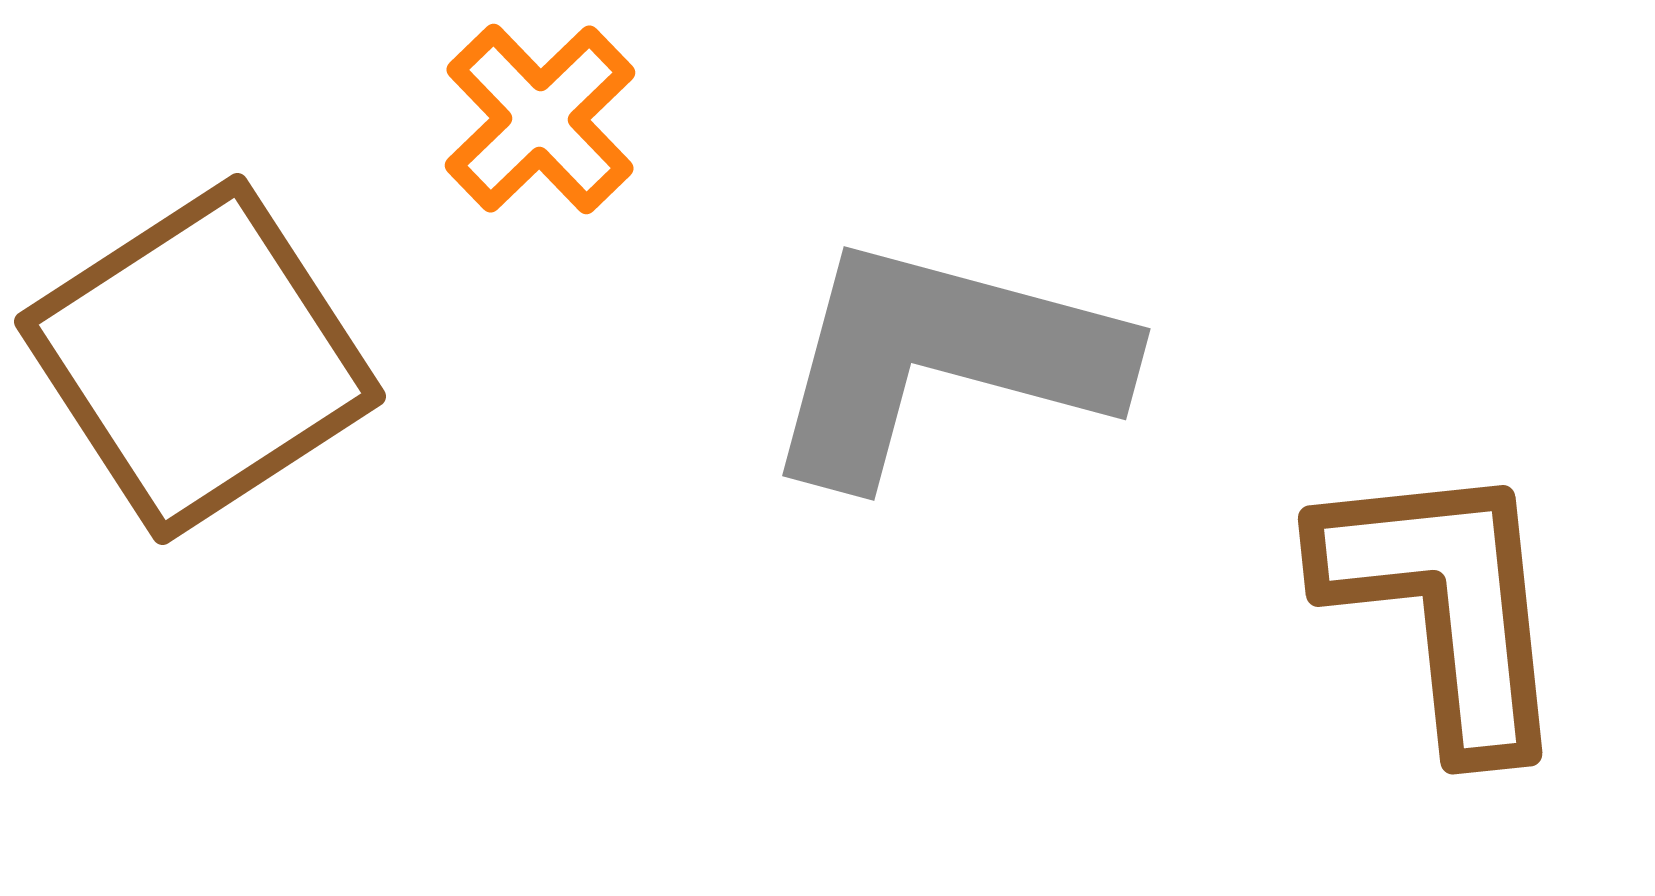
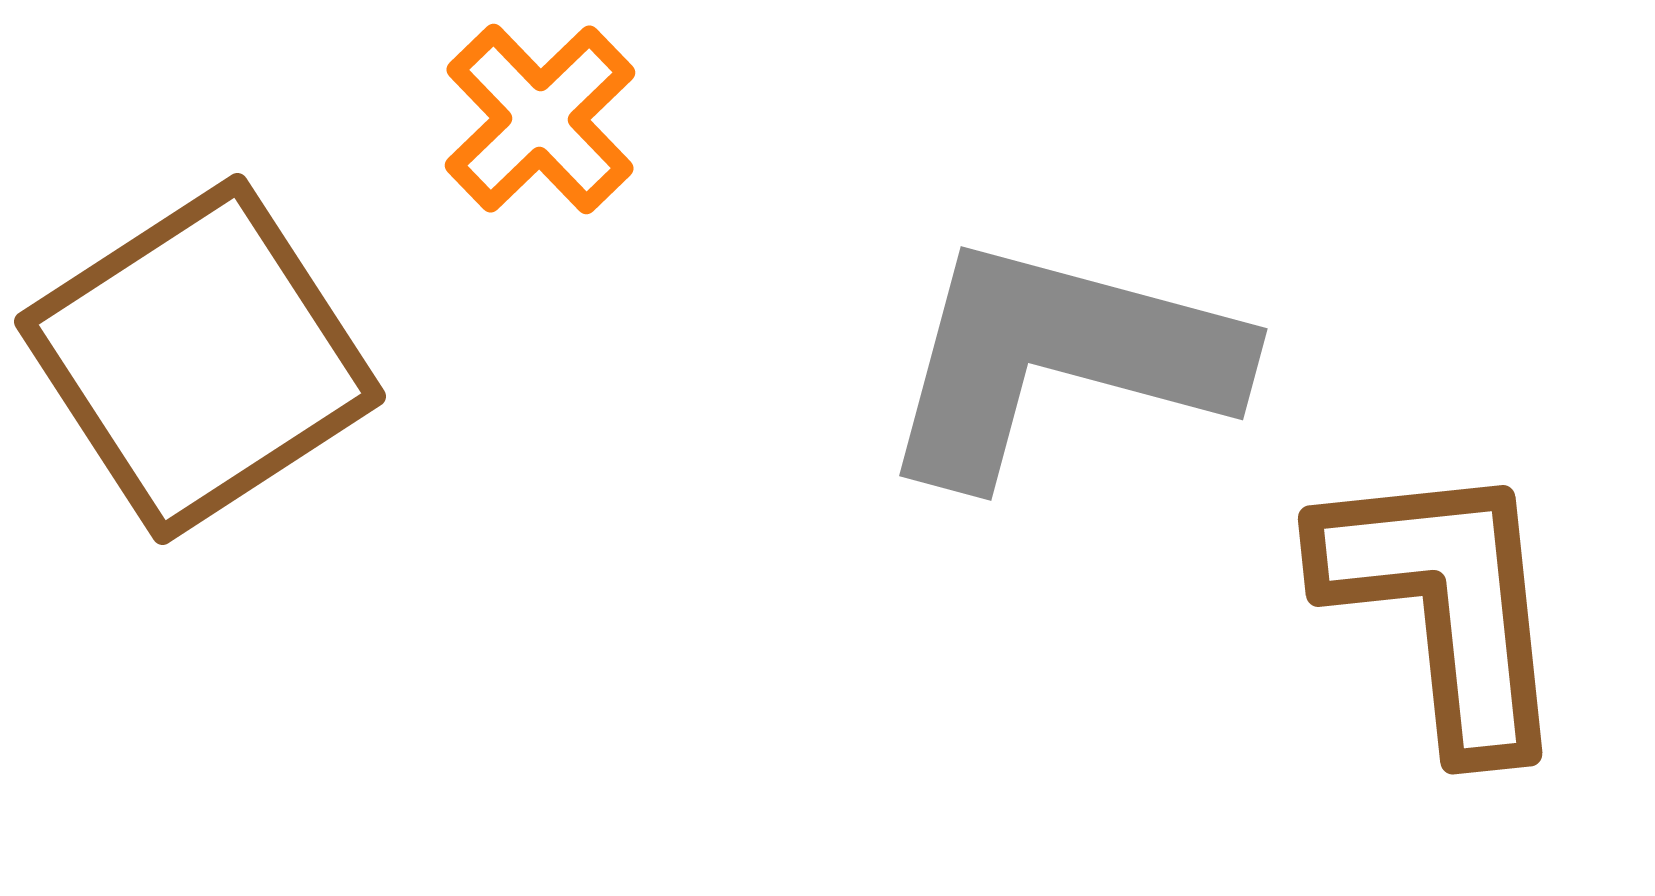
gray L-shape: moved 117 px right
